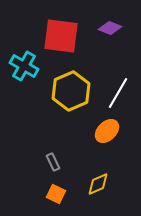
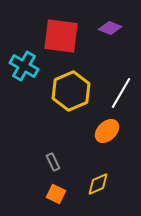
white line: moved 3 px right
